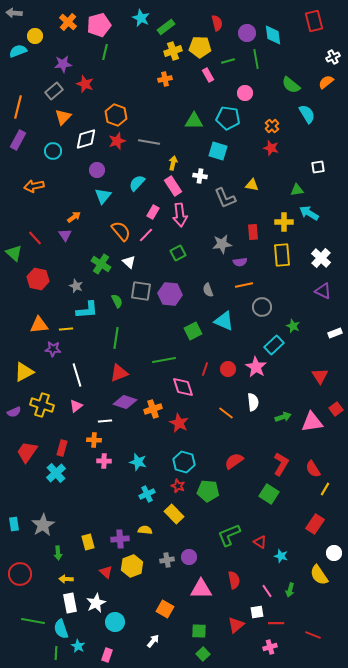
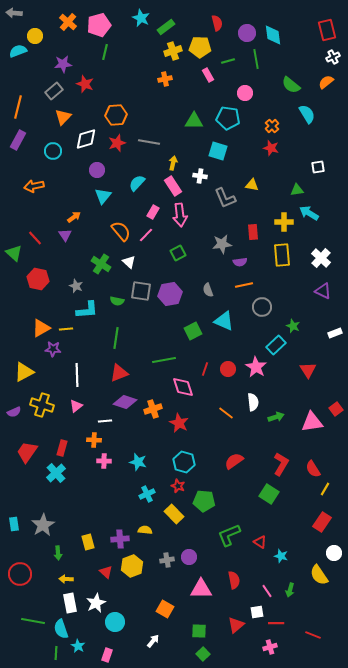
red rectangle at (314, 21): moved 13 px right, 9 px down
orange hexagon at (116, 115): rotated 25 degrees counterclockwise
red star at (117, 141): moved 2 px down
purple hexagon at (170, 294): rotated 15 degrees counterclockwise
green semicircle at (117, 301): rotated 128 degrees clockwise
orange triangle at (39, 325): moved 2 px right, 3 px down; rotated 24 degrees counterclockwise
cyan rectangle at (274, 345): moved 2 px right
white line at (77, 375): rotated 15 degrees clockwise
red triangle at (320, 376): moved 12 px left, 6 px up
green arrow at (283, 417): moved 7 px left
green pentagon at (208, 491): moved 4 px left, 10 px down
red rectangle at (315, 524): moved 7 px right, 2 px up
